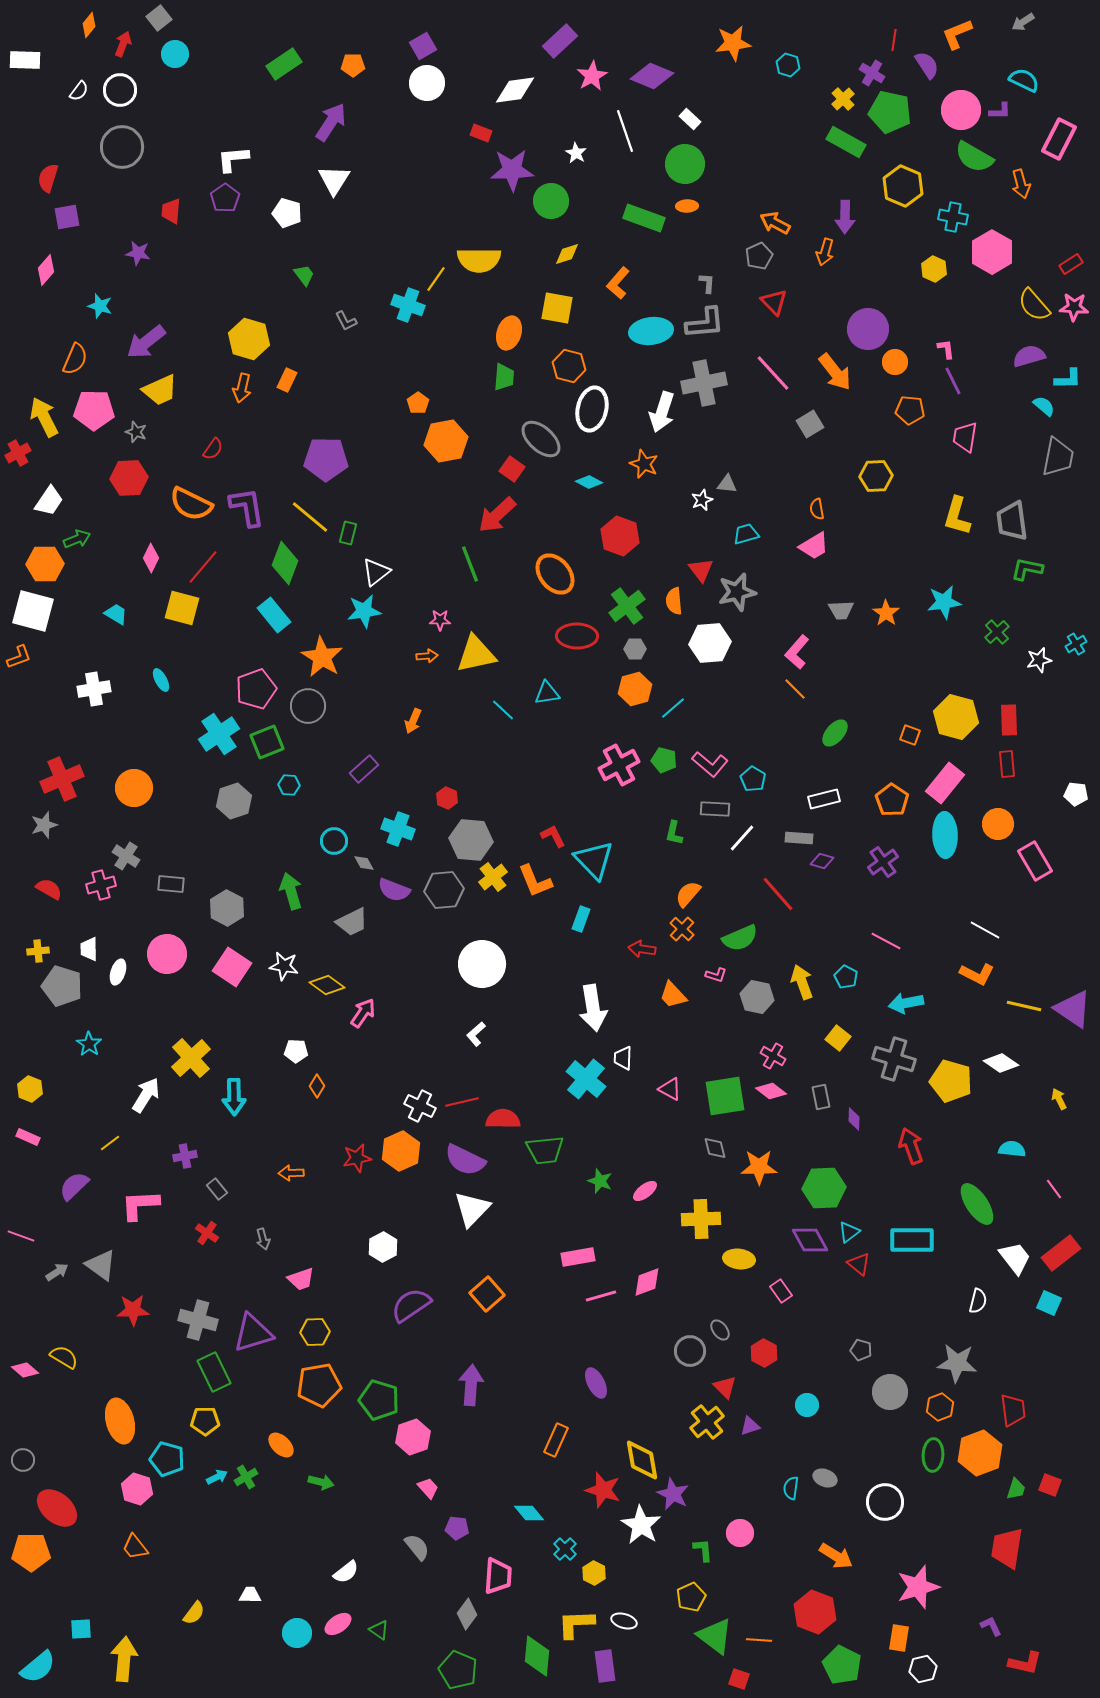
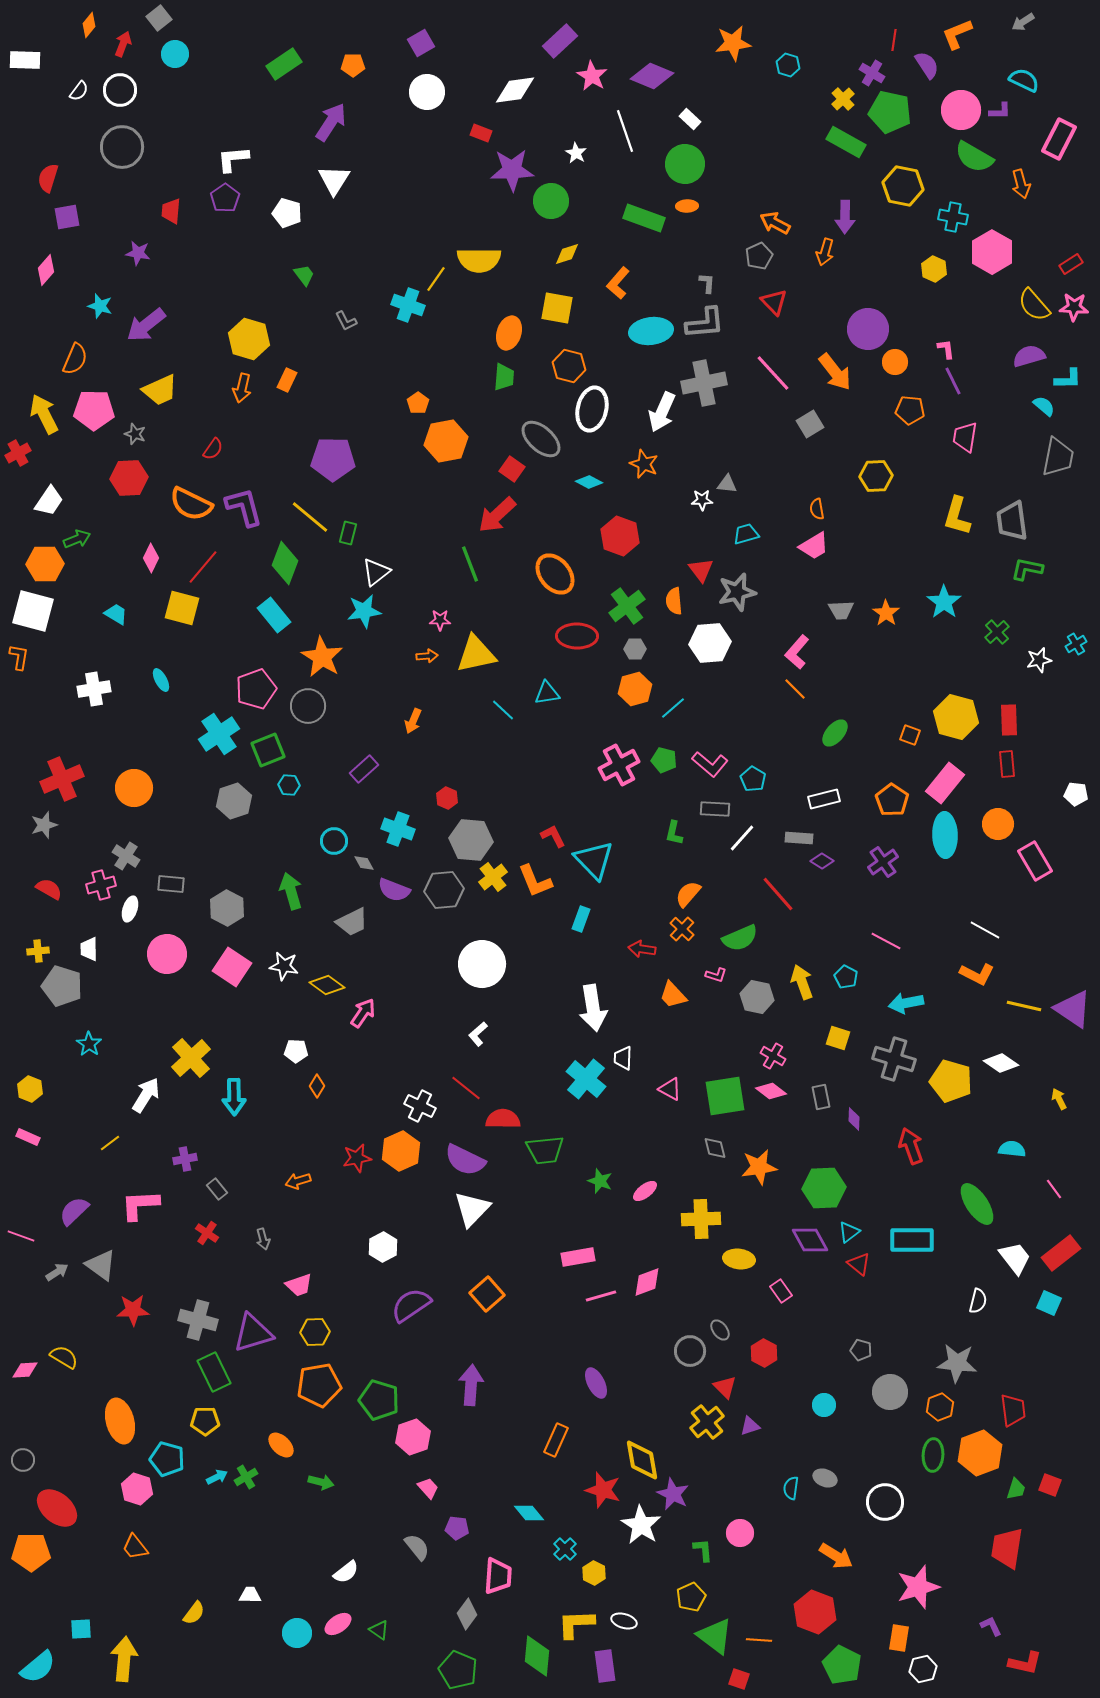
purple square at (423, 46): moved 2 px left, 3 px up
pink star at (592, 76): rotated 12 degrees counterclockwise
white circle at (427, 83): moved 9 px down
yellow hexagon at (903, 186): rotated 12 degrees counterclockwise
purple arrow at (146, 342): moved 17 px up
white arrow at (662, 412): rotated 6 degrees clockwise
yellow arrow at (44, 417): moved 3 px up
gray star at (136, 432): moved 1 px left, 2 px down
purple pentagon at (326, 459): moved 7 px right
white star at (702, 500): rotated 20 degrees clockwise
purple L-shape at (247, 507): moved 3 px left; rotated 6 degrees counterclockwise
cyan star at (944, 602): rotated 28 degrees counterclockwise
orange L-shape at (19, 657): rotated 60 degrees counterclockwise
green square at (267, 742): moved 1 px right, 8 px down
purple diamond at (822, 861): rotated 15 degrees clockwise
white ellipse at (118, 972): moved 12 px right, 63 px up
white L-shape at (476, 1034): moved 2 px right
yellow square at (838, 1038): rotated 20 degrees counterclockwise
red line at (462, 1102): moved 4 px right, 14 px up; rotated 52 degrees clockwise
purple cross at (185, 1156): moved 3 px down
orange star at (759, 1167): rotated 9 degrees counterclockwise
orange arrow at (291, 1173): moved 7 px right, 8 px down; rotated 15 degrees counterclockwise
purple semicircle at (74, 1186): moved 25 px down
pink trapezoid at (301, 1279): moved 2 px left, 6 px down
pink diamond at (25, 1370): rotated 44 degrees counterclockwise
cyan circle at (807, 1405): moved 17 px right
